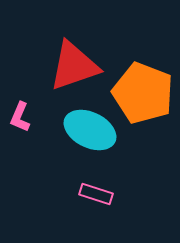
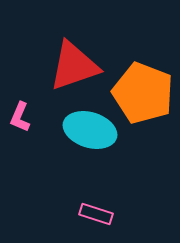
cyan ellipse: rotated 9 degrees counterclockwise
pink rectangle: moved 20 px down
